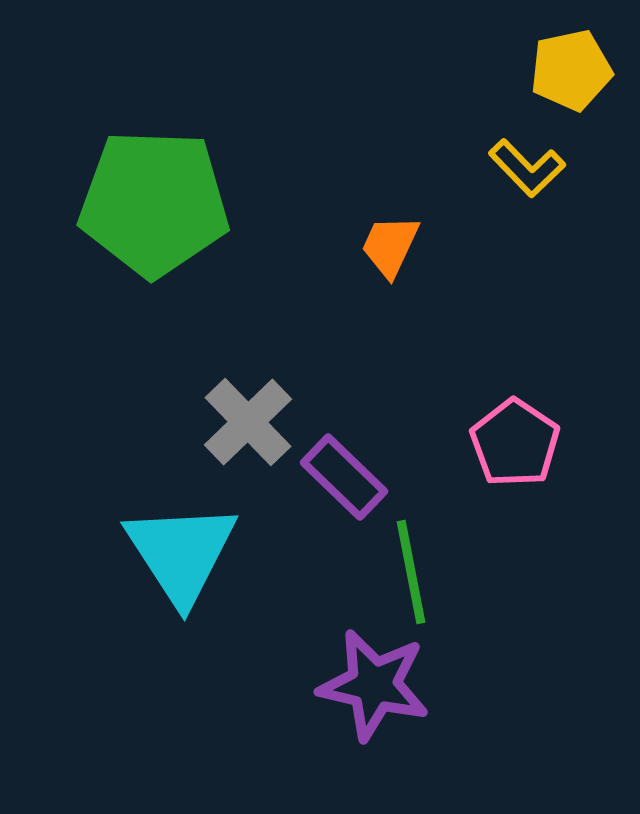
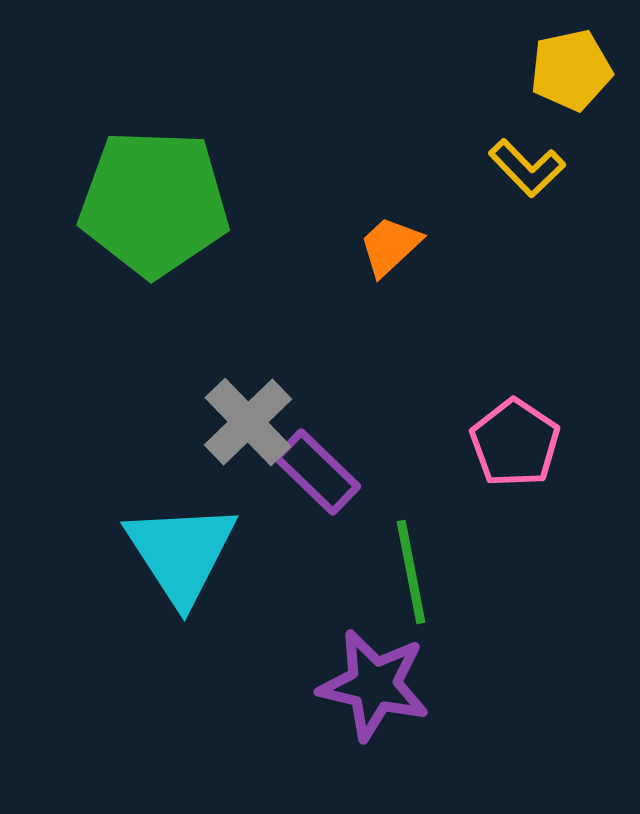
orange trapezoid: rotated 22 degrees clockwise
purple rectangle: moved 27 px left, 5 px up
